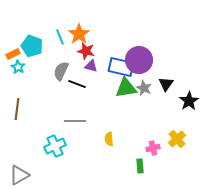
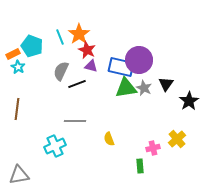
red star: moved 1 px right, 1 px up; rotated 12 degrees clockwise
black line: rotated 42 degrees counterclockwise
yellow semicircle: rotated 16 degrees counterclockwise
gray triangle: rotated 20 degrees clockwise
